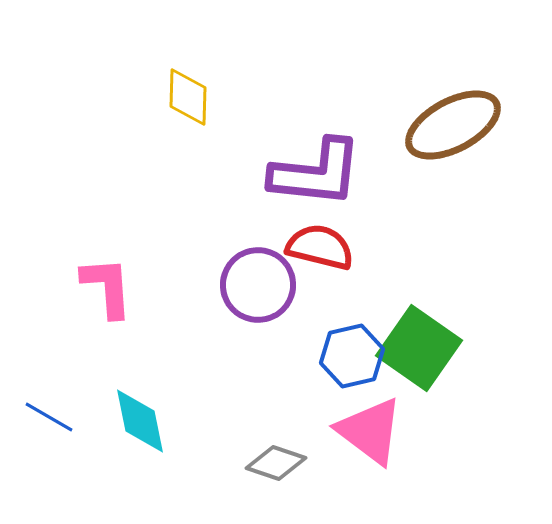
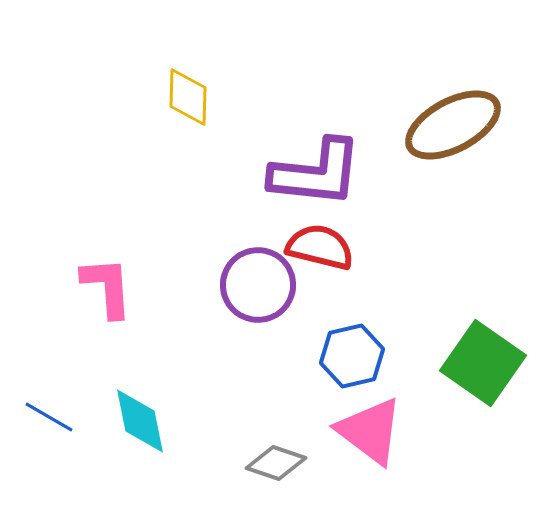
green square: moved 64 px right, 15 px down
